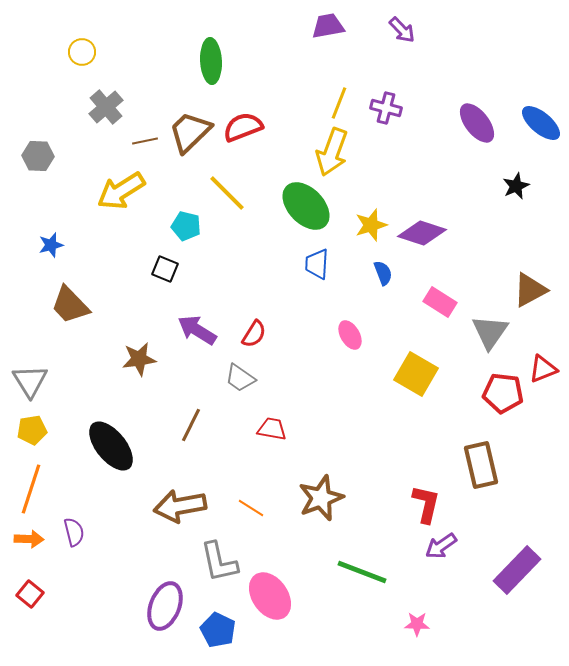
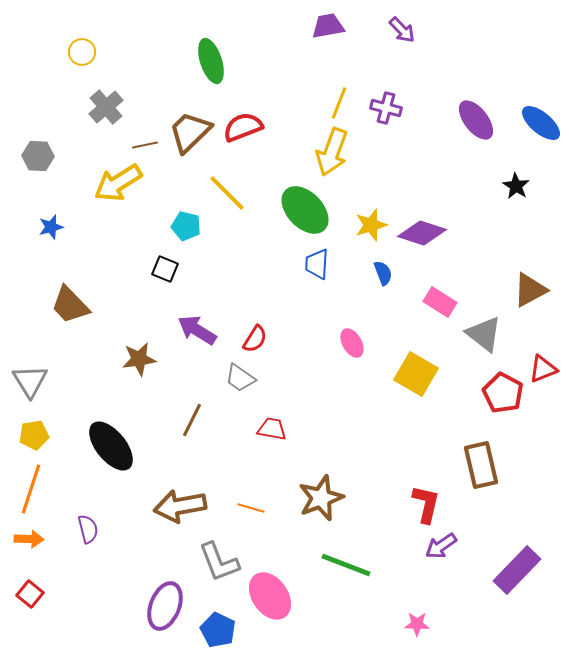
green ellipse at (211, 61): rotated 15 degrees counterclockwise
purple ellipse at (477, 123): moved 1 px left, 3 px up
brown line at (145, 141): moved 4 px down
black star at (516, 186): rotated 16 degrees counterclockwise
yellow arrow at (121, 191): moved 3 px left, 8 px up
green ellipse at (306, 206): moved 1 px left, 4 px down
blue star at (51, 245): moved 18 px up
gray triangle at (490, 332): moved 6 px left, 2 px down; rotated 27 degrees counterclockwise
red semicircle at (254, 334): moved 1 px right, 5 px down
pink ellipse at (350, 335): moved 2 px right, 8 px down
red pentagon at (503, 393): rotated 21 degrees clockwise
brown line at (191, 425): moved 1 px right, 5 px up
yellow pentagon at (32, 430): moved 2 px right, 5 px down
orange line at (251, 508): rotated 16 degrees counterclockwise
purple semicircle at (74, 532): moved 14 px right, 3 px up
gray L-shape at (219, 562): rotated 9 degrees counterclockwise
green line at (362, 572): moved 16 px left, 7 px up
